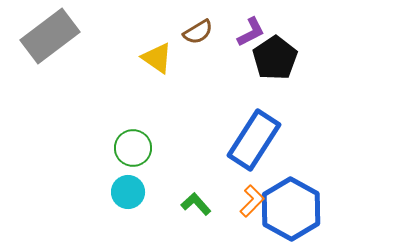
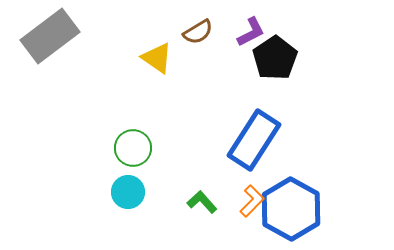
green L-shape: moved 6 px right, 2 px up
